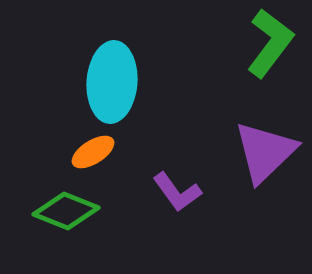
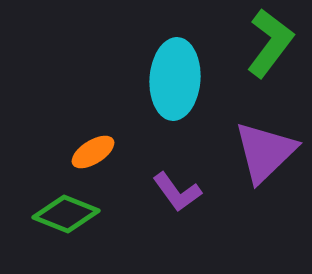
cyan ellipse: moved 63 px right, 3 px up
green diamond: moved 3 px down
